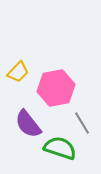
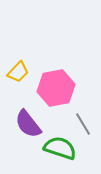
gray line: moved 1 px right, 1 px down
